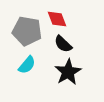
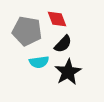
black semicircle: rotated 90 degrees counterclockwise
cyan semicircle: moved 12 px right, 3 px up; rotated 42 degrees clockwise
